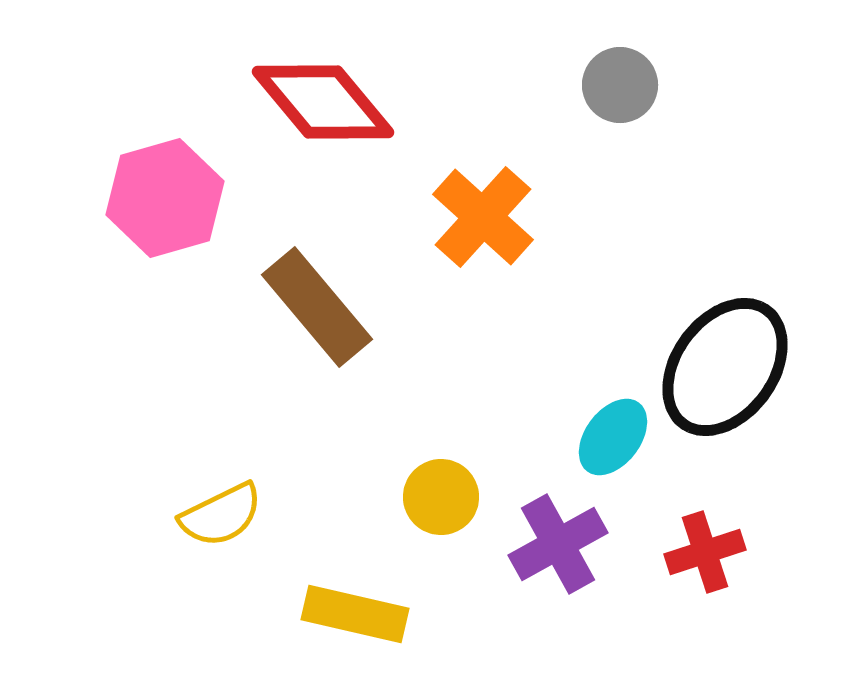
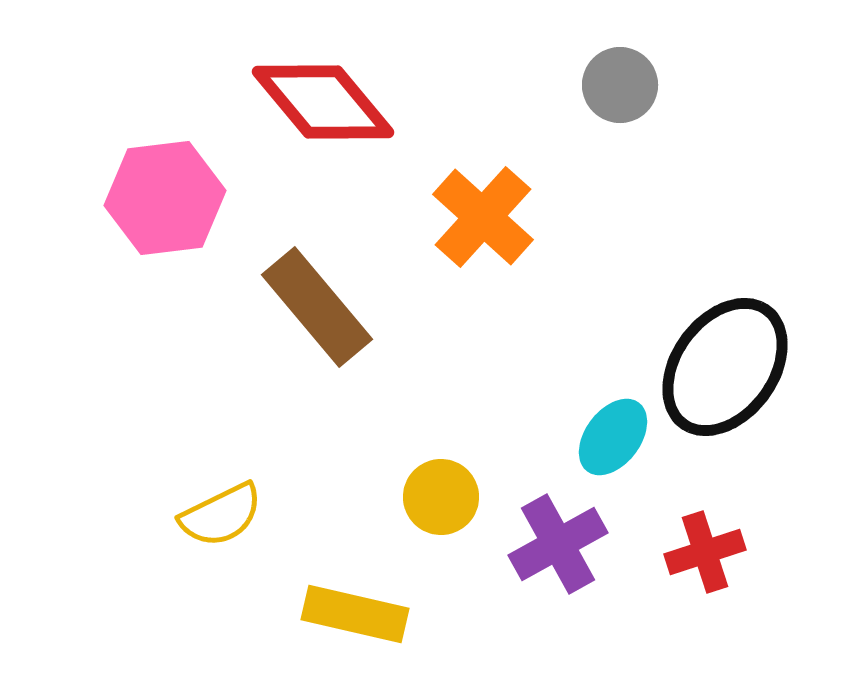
pink hexagon: rotated 9 degrees clockwise
